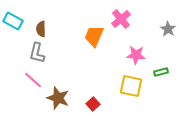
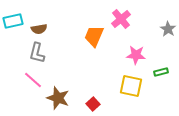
cyan rectangle: rotated 42 degrees counterclockwise
brown semicircle: moved 2 px left; rotated 98 degrees counterclockwise
